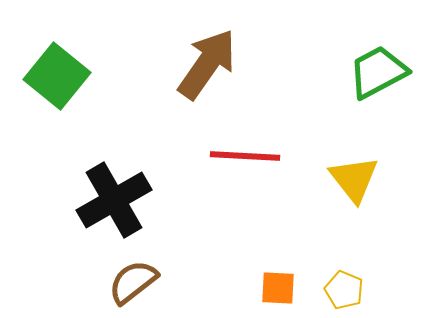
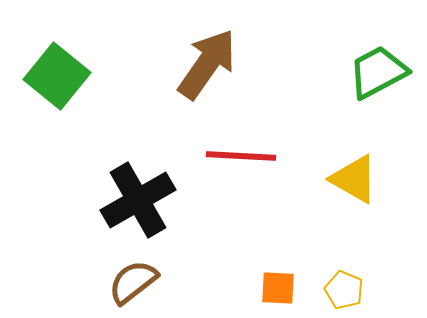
red line: moved 4 px left
yellow triangle: rotated 22 degrees counterclockwise
black cross: moved 24 px right
